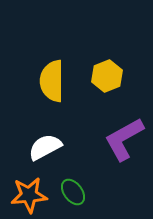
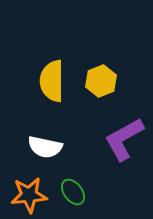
yellow hexagon: moved 6 px left, 5 px down
white semicircle: rotated 140 degrees counterclockwise
